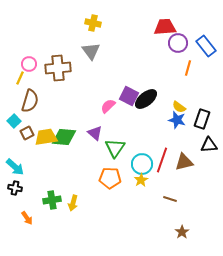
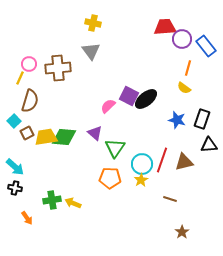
purple circle: moved 4 px right, 4 px up
yellow semicircle: moved 5 px right, 19 px up
yellow arrow: rotated 98 degrees clockwise
